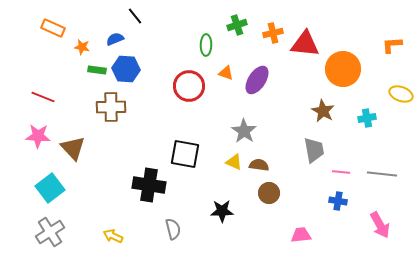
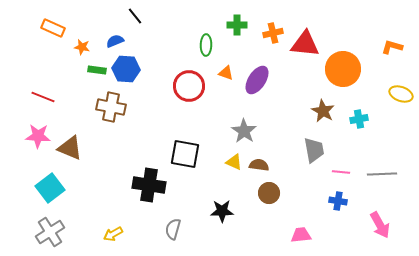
green cross: rotated 18 degrees clockwise
blue semicircle: moved 2 px down
orange L-shape: moved 2 px down; rotated 20 degrees clockwise
brown cross: rotated 12 degrees clockwise
cyan cross: moved 8 px left, 1 px down
brown triangle: moved 3 px left; rotated 24 degrees counterclockwise
gray line: rotated 8 degrees counterclockwise
gray semicircle: rotated 150 degrees counterclockwise
yellow arrow: moved 2 px up; rotated 54 degrees counterclockwise
